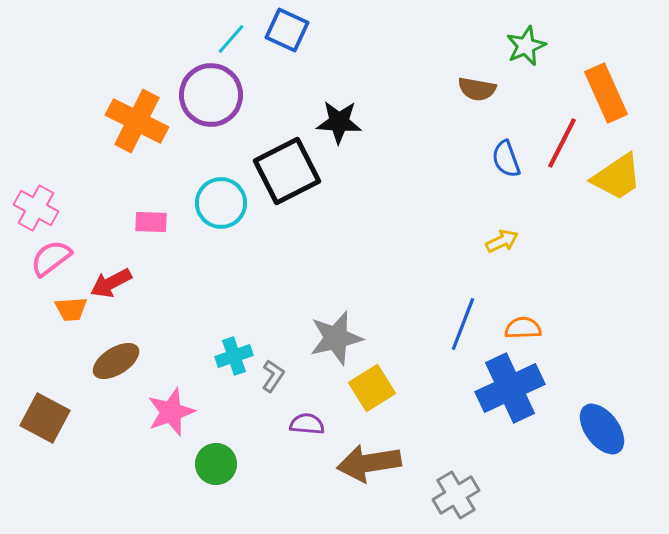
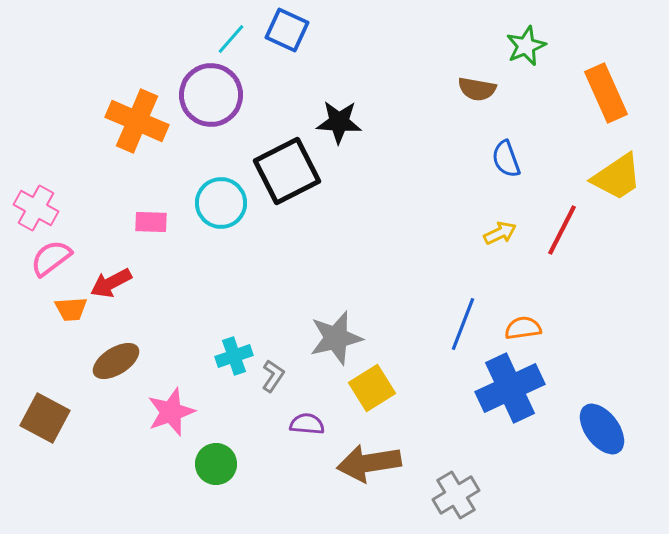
orange cross: rotated 4 degrees counterclockwise
red line: moved 87 px down
yellow arrow: moved 2 px left, 8 px up
orange semicircle: rotated 6 degrees counterclockwise
